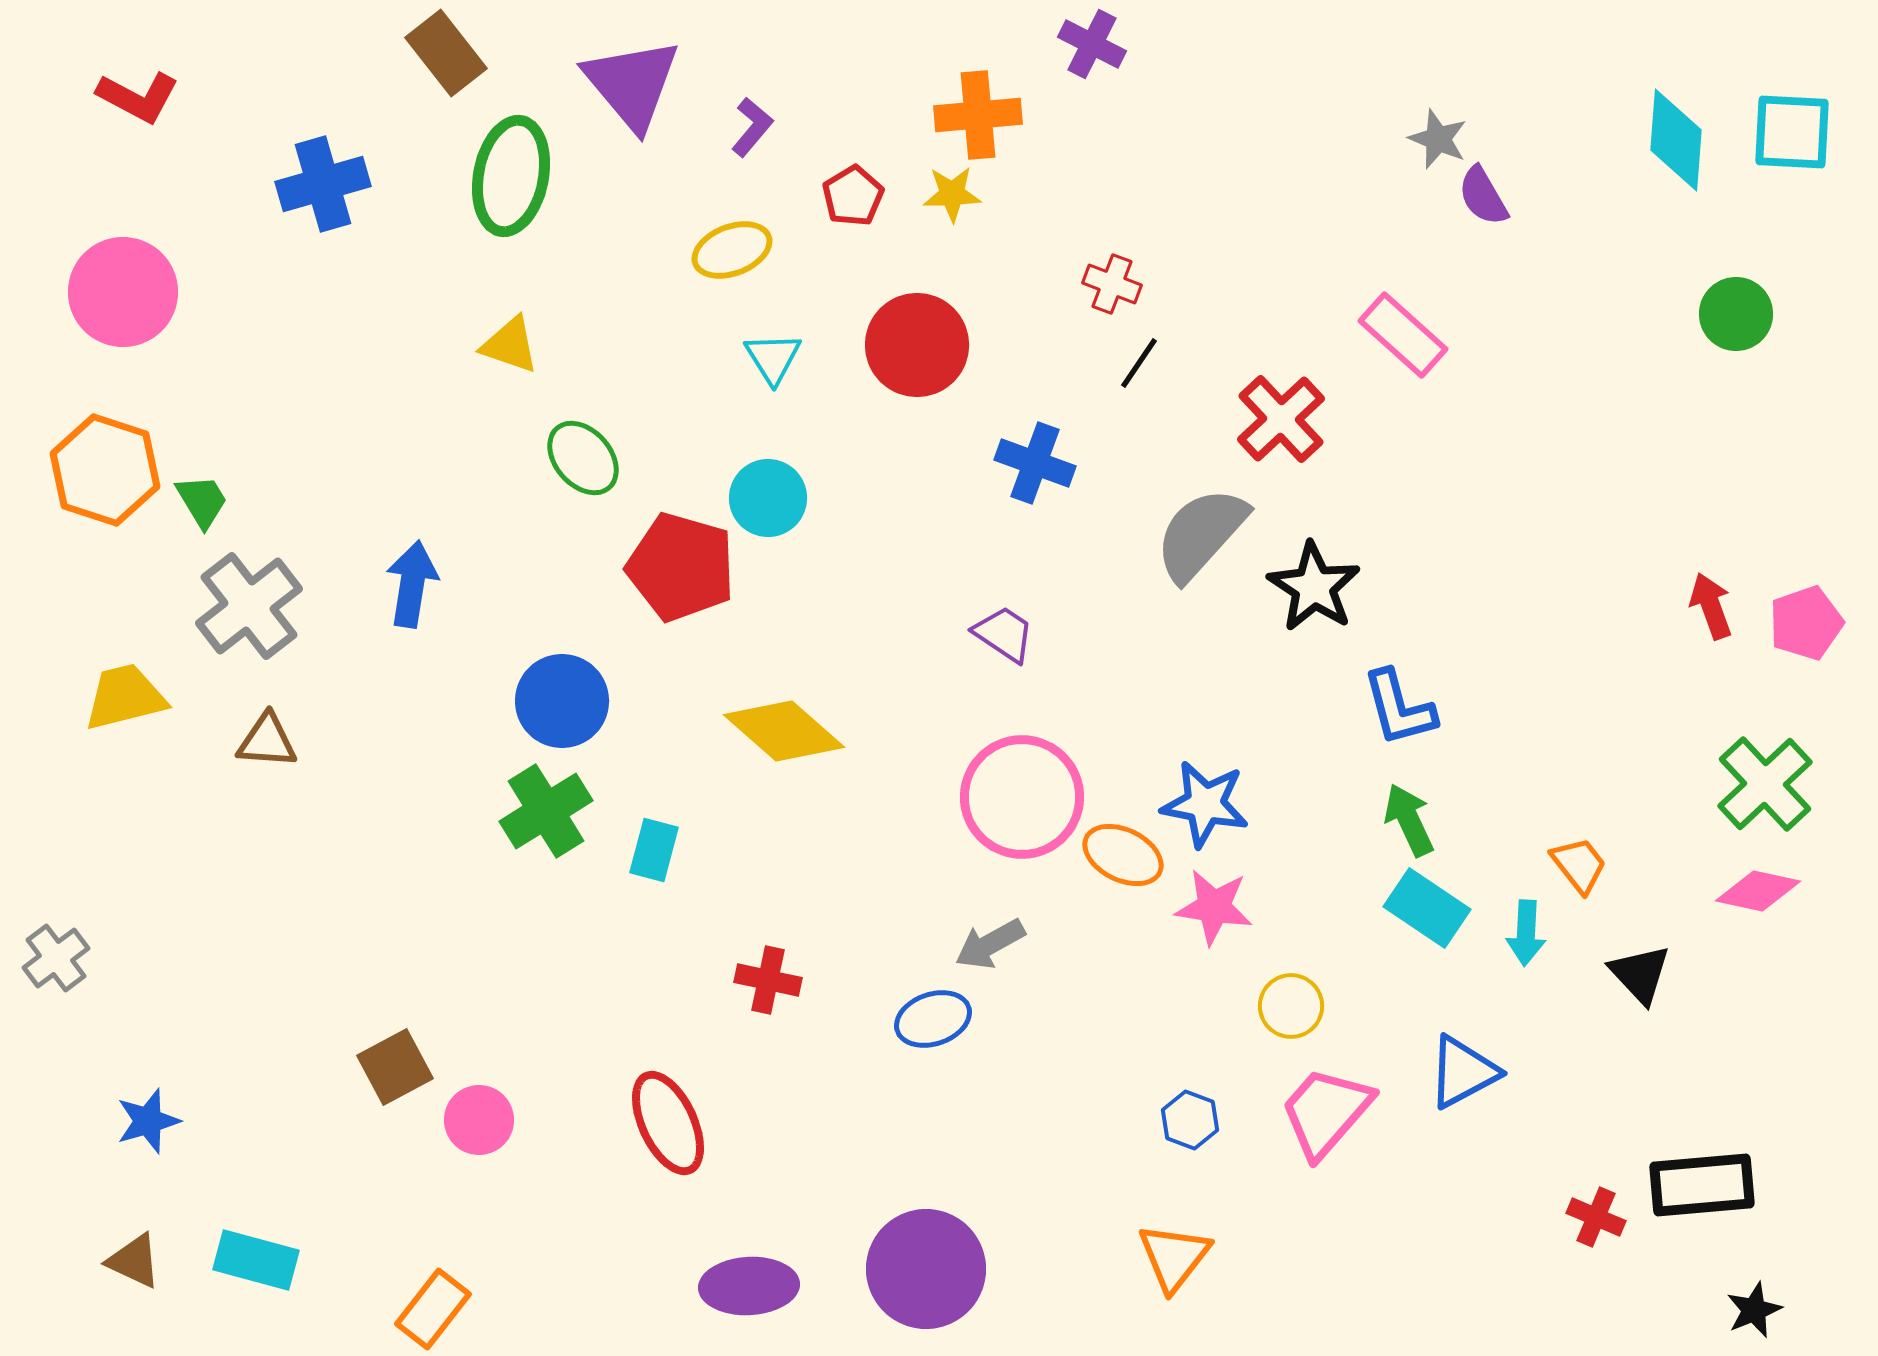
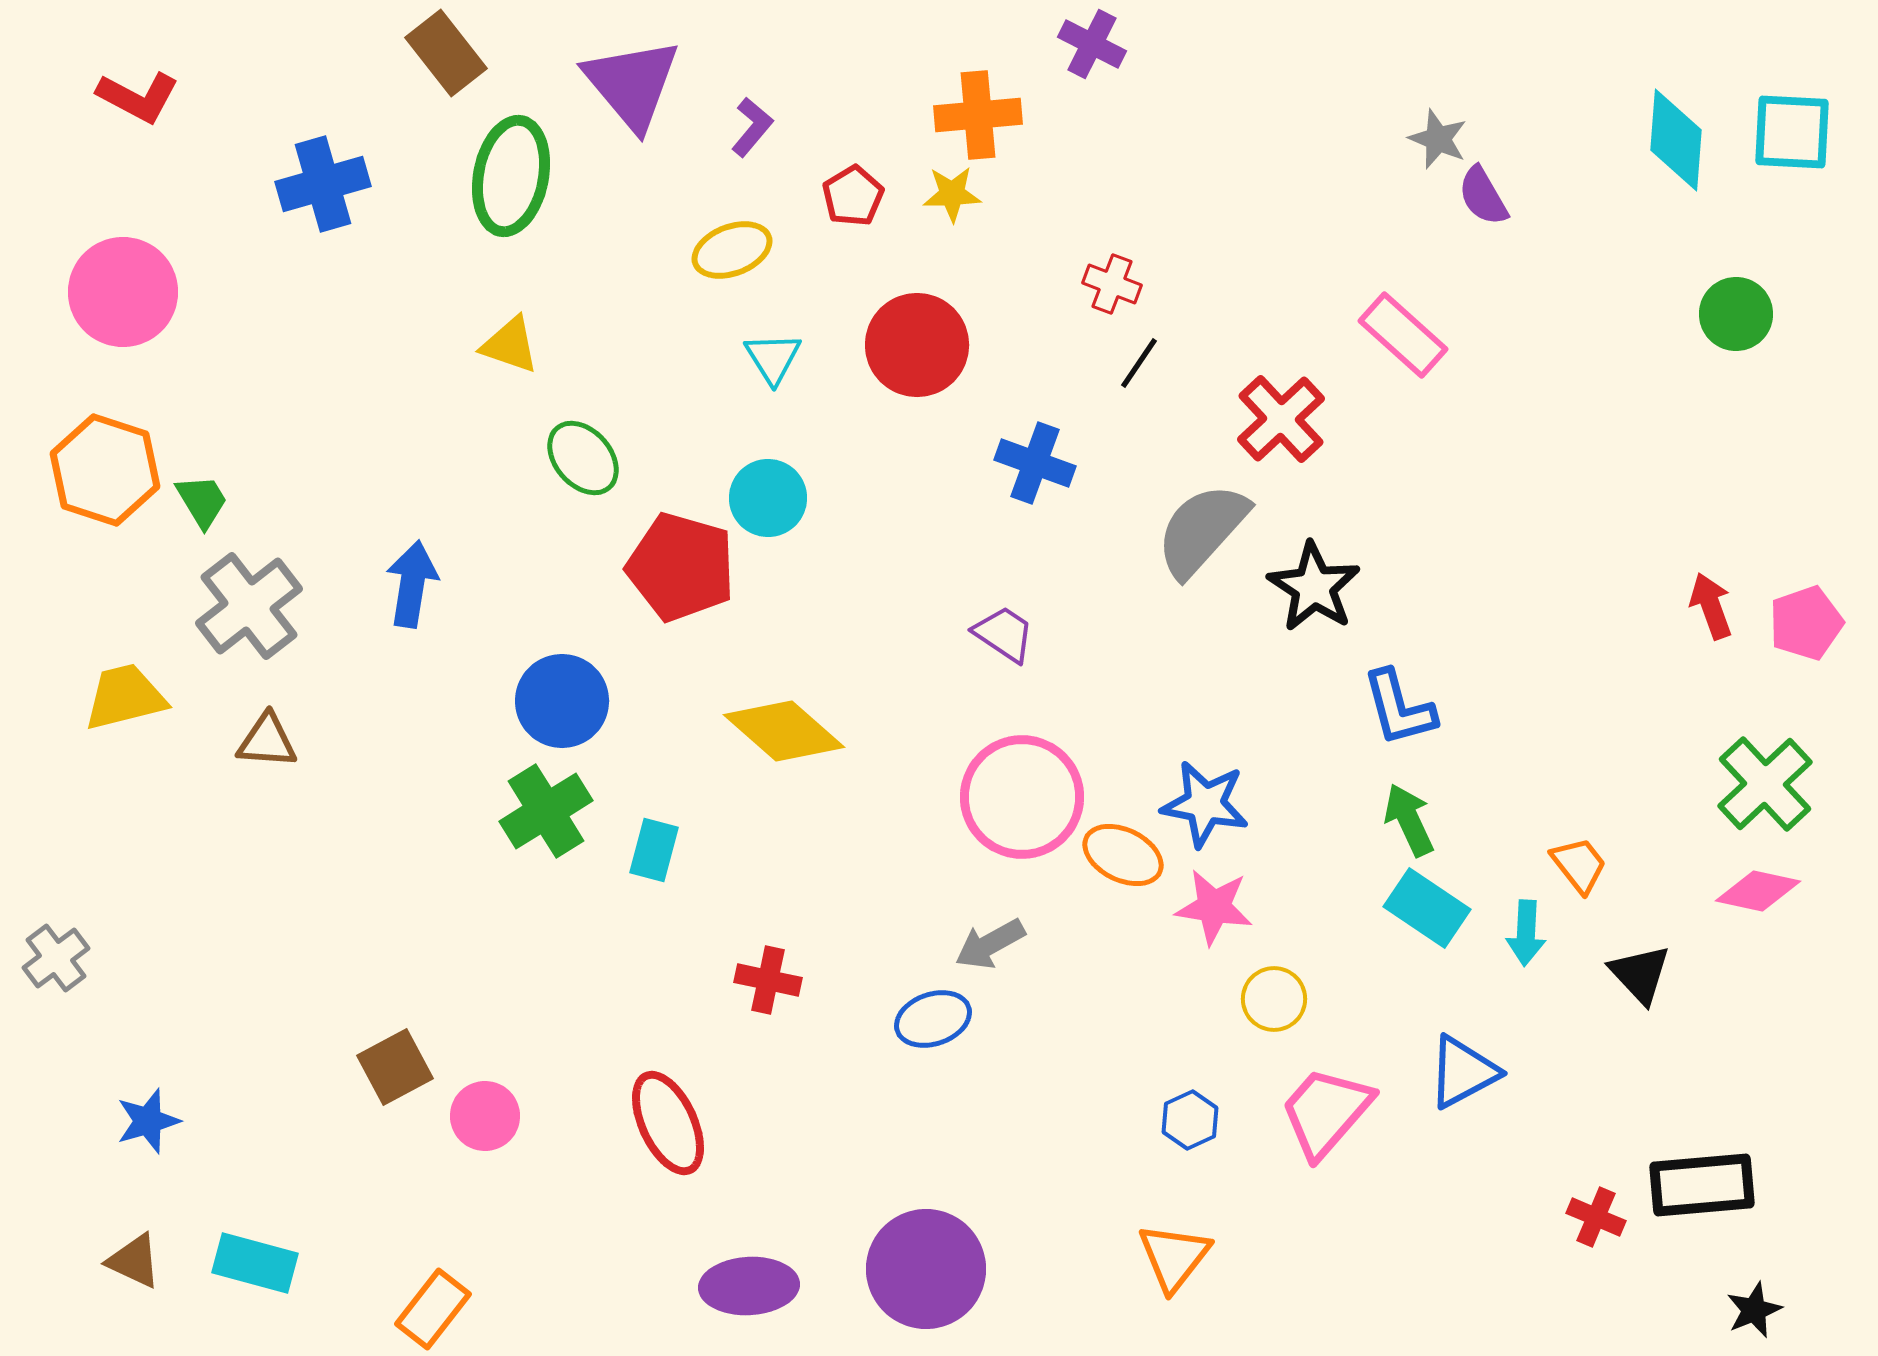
gray semicircle at (1201, 534): moved 1 px right, 4 px up
yellow circle at (1291, 1006): moved 17 px left, 7 px up
pink circle at (479, 1120): moved 6 px right, 4 px up
blue hexagon at (1190, 1120): rotated 14 degrees clockwise
cyan rectangle at (256, 1260): moved 1 px left, 3 px down
